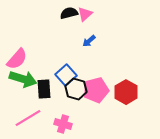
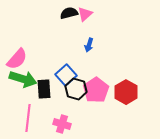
blue arrow: moved 4 px down; rotated 32 degrees counterclockwise
pink pentagon: rotated 20 degrees counterclockwise
pink line: rotated 52 degrees counterclockwise
pink cross: moved 1 px left
